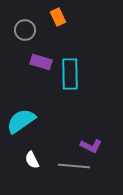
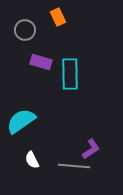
purple L-shape: moved 3 px down; rotated 60 degrees counterclockwise
